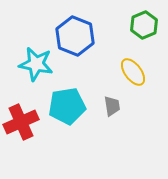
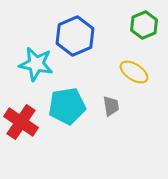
blue hexagon: rotated 15 degrees clockwise
yellow ellipse: moved 1 px right; rotated 20 degrees counterclockwise
gray trapezoid: moved 1 px left
red cross: rotated 32 degrees counterclockwise
